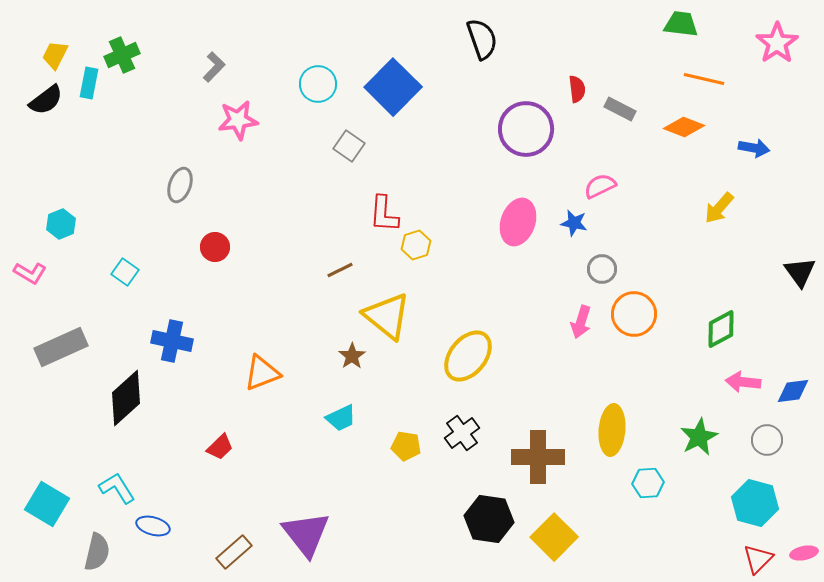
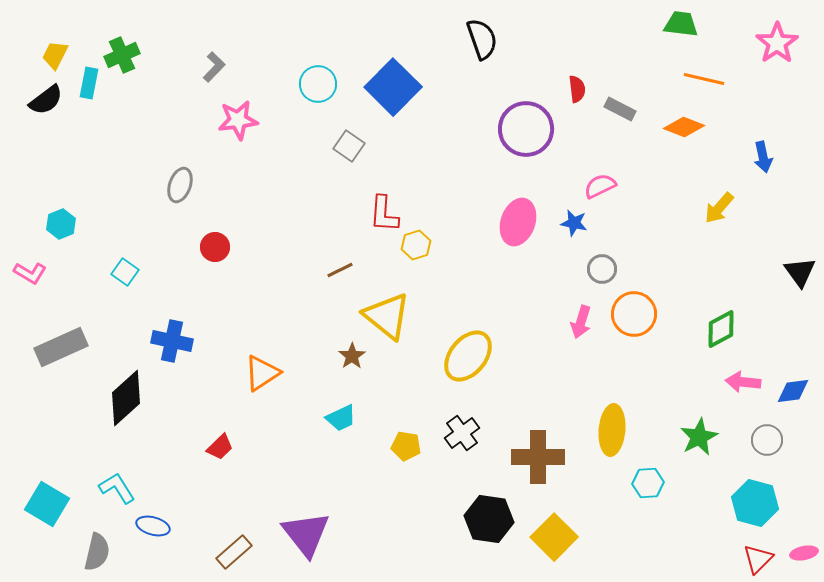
blue arrow at (754, 148): moved 9 px right, 9 px down; rotated 68 degrees clockwise
orange triangle at (262, 373): rotated 12 degrees counterclockwise
